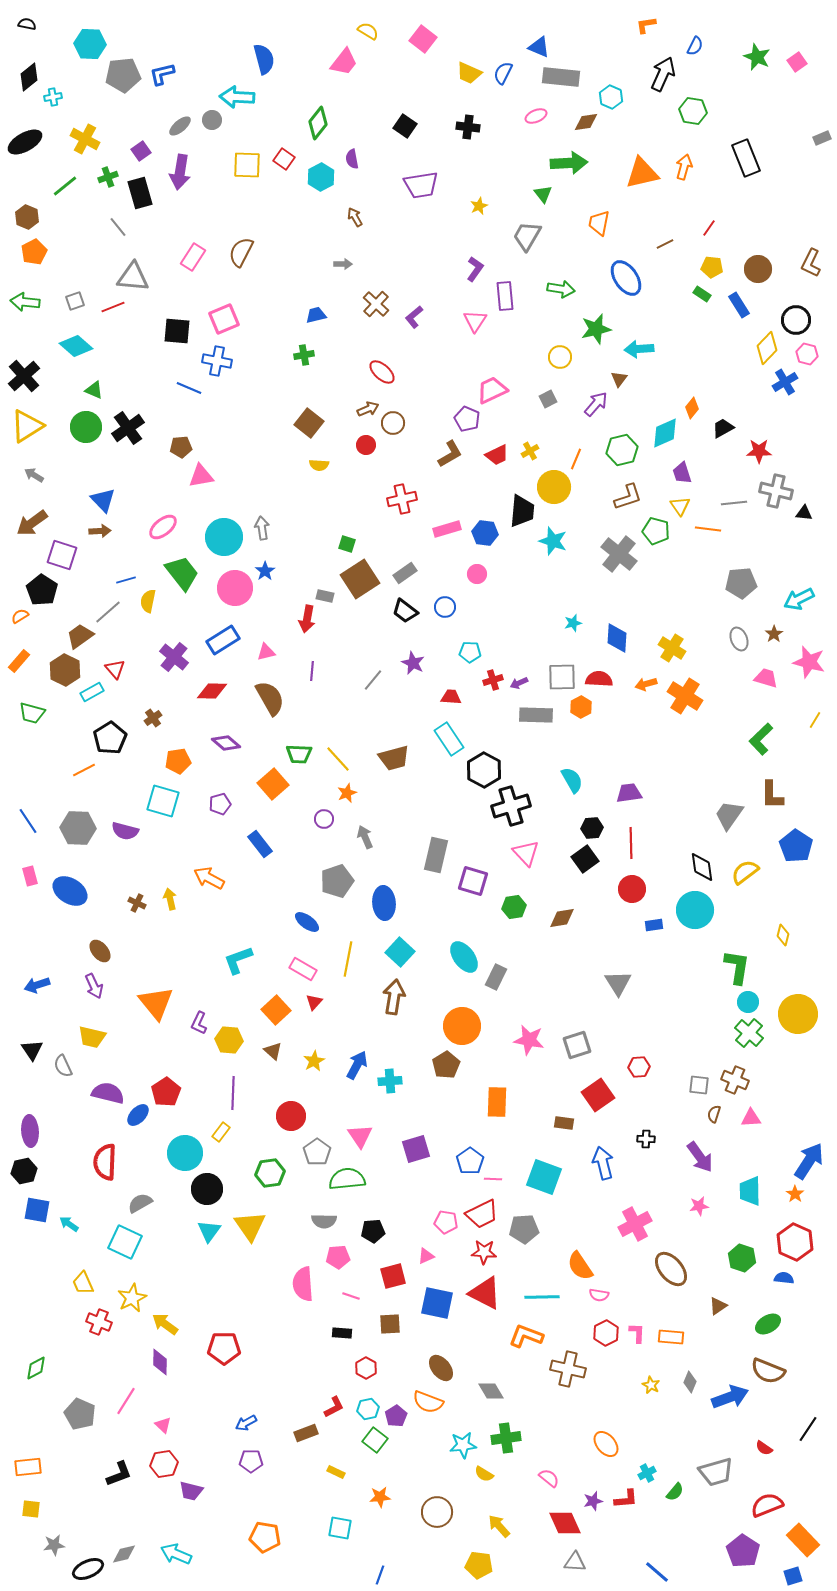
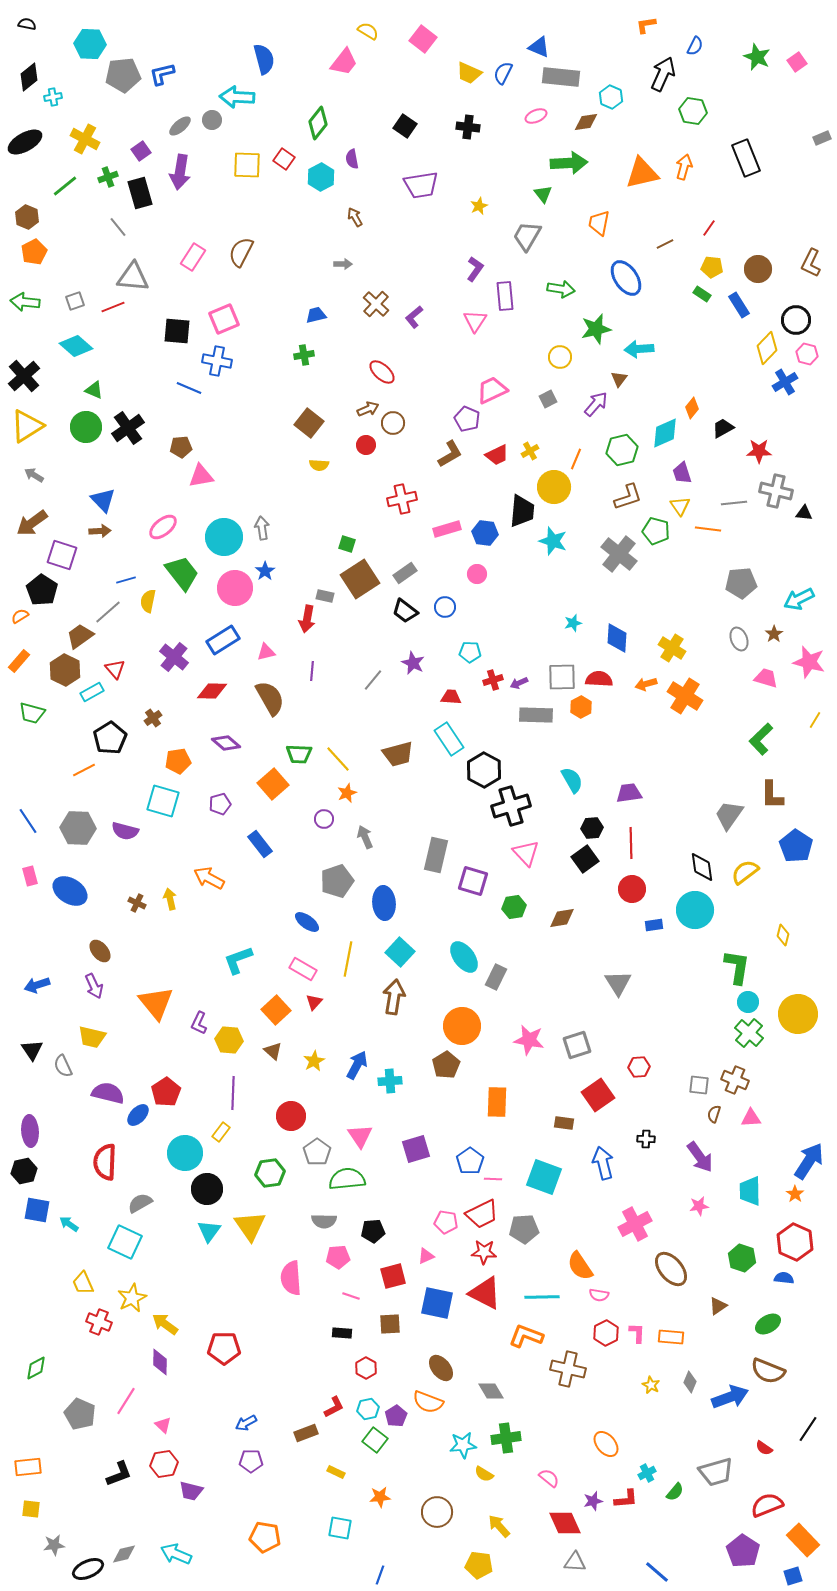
brown trapezoid at (394, 758): moved 4 px right, 4 px up
pink semicircle at (303, 1284): moved 12 px left, 6 px up
